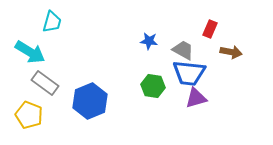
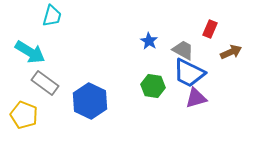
cyan trapezoid: moved 6 px up
blue star: rotated 24 degrees clockwise
brown arrow: rotated 35 degrees counterclockwise
blue trapezoid: rotated 20 degrees clockwise
blue hexagon: rotated 12 degrees counterclockwise
yellow pentagon: moved 5 px left
